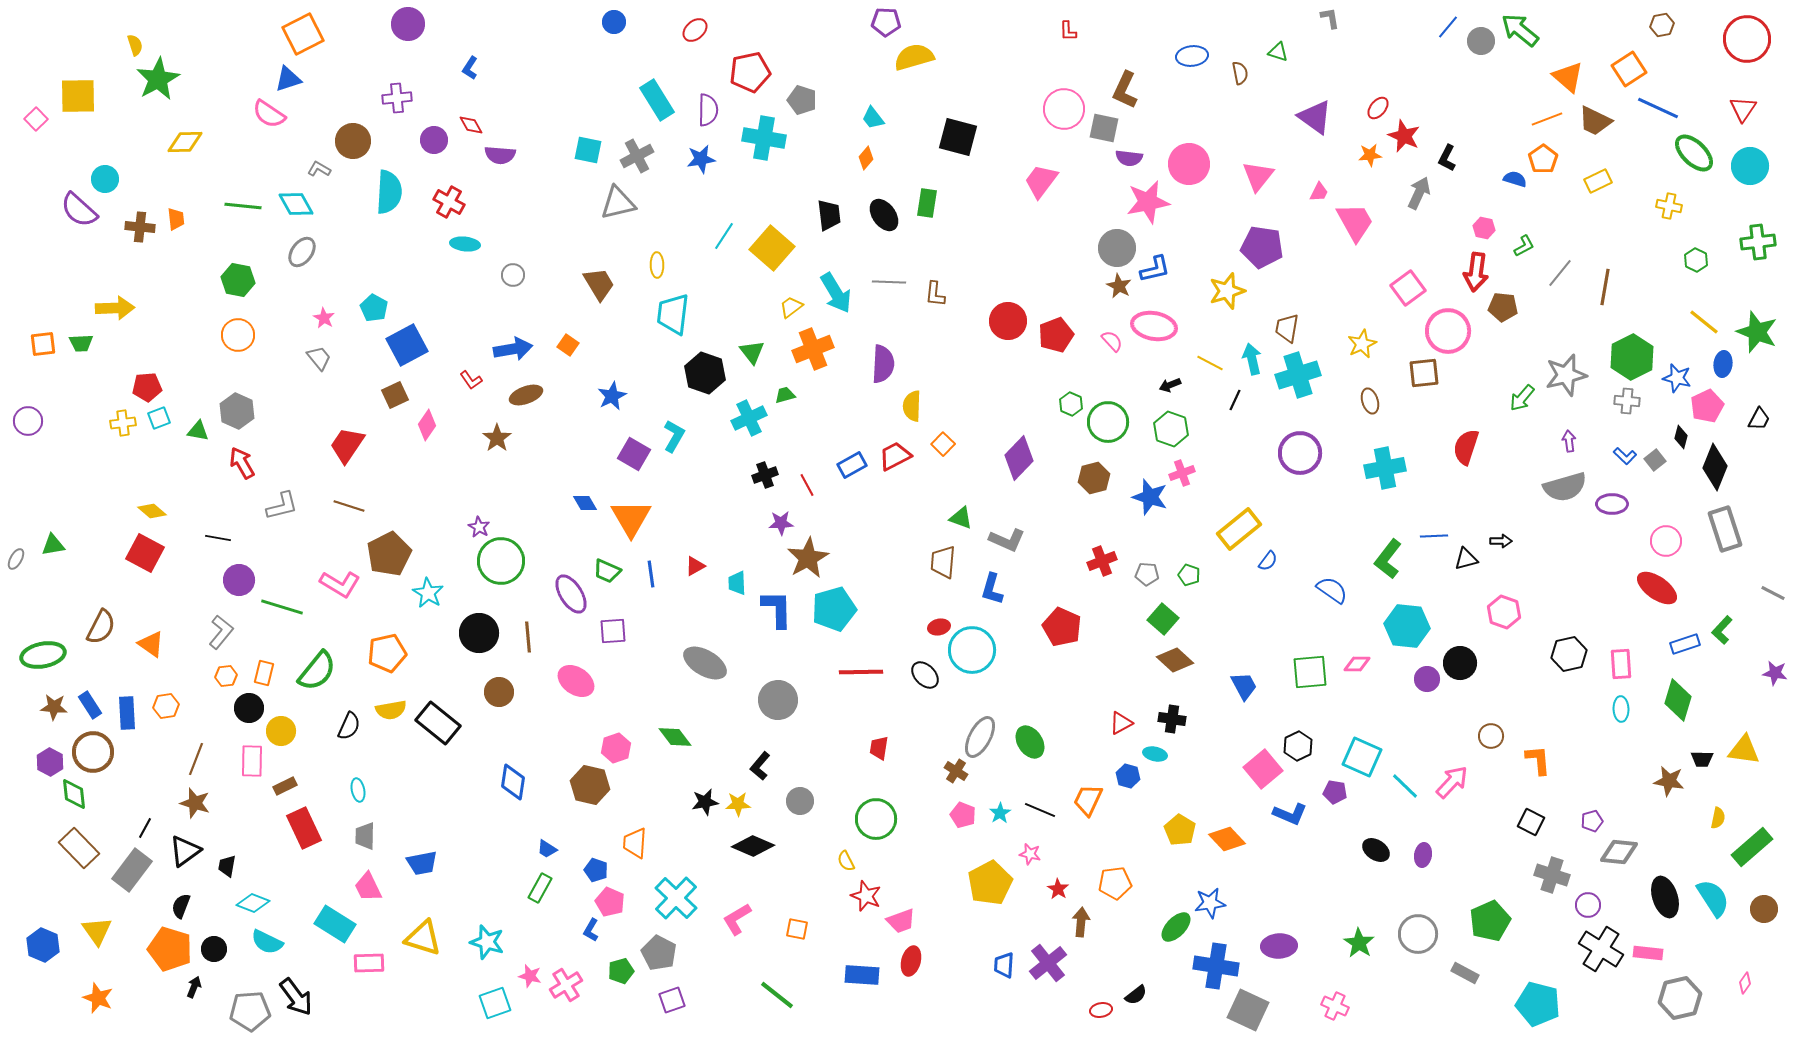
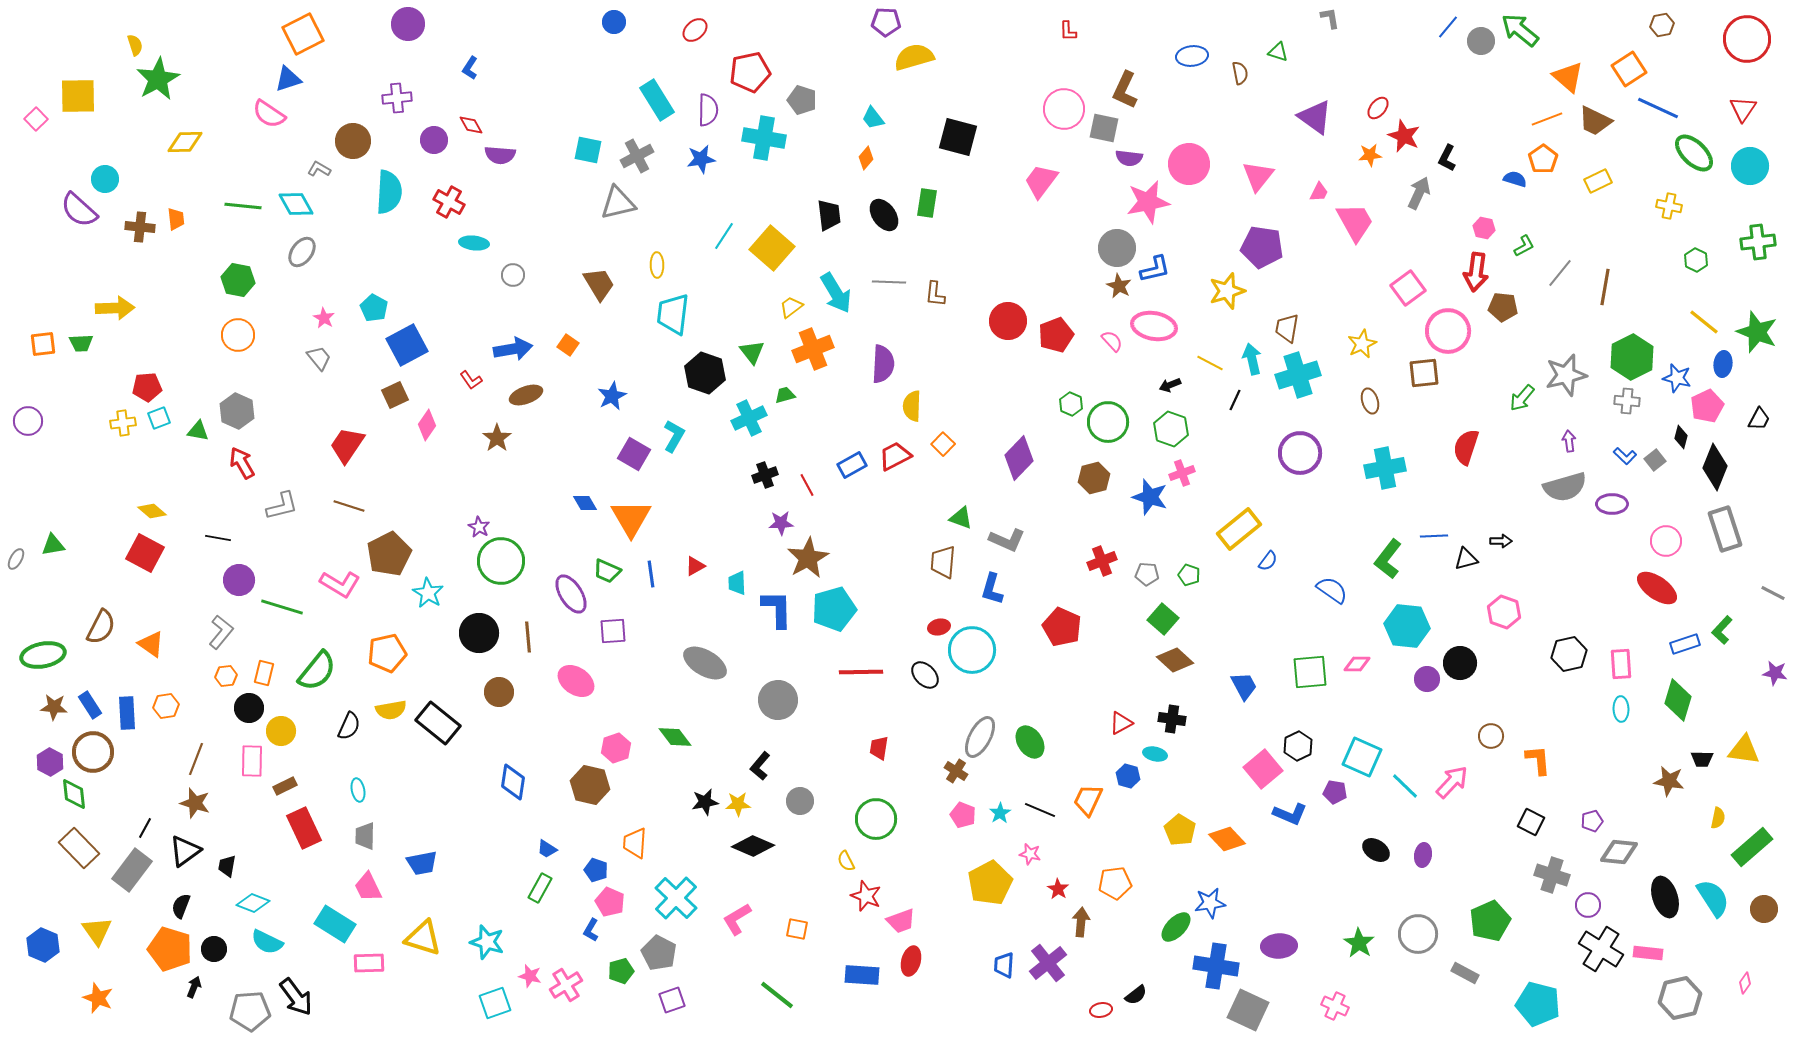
cyan ellipse at (465, 244): moved 9 px right, 1 px up
